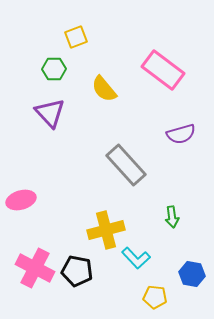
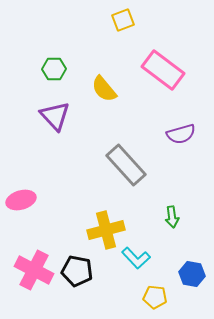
yellow square: moved 47 px right, 17 px up
purple triangle: moved 5 px right, 3 px down
pink cross: moved 1 px left, 2 px down
